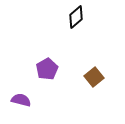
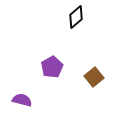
purple pentagon: moved 5 px right, 2 px up
purple semicircle: moved 1 px right
